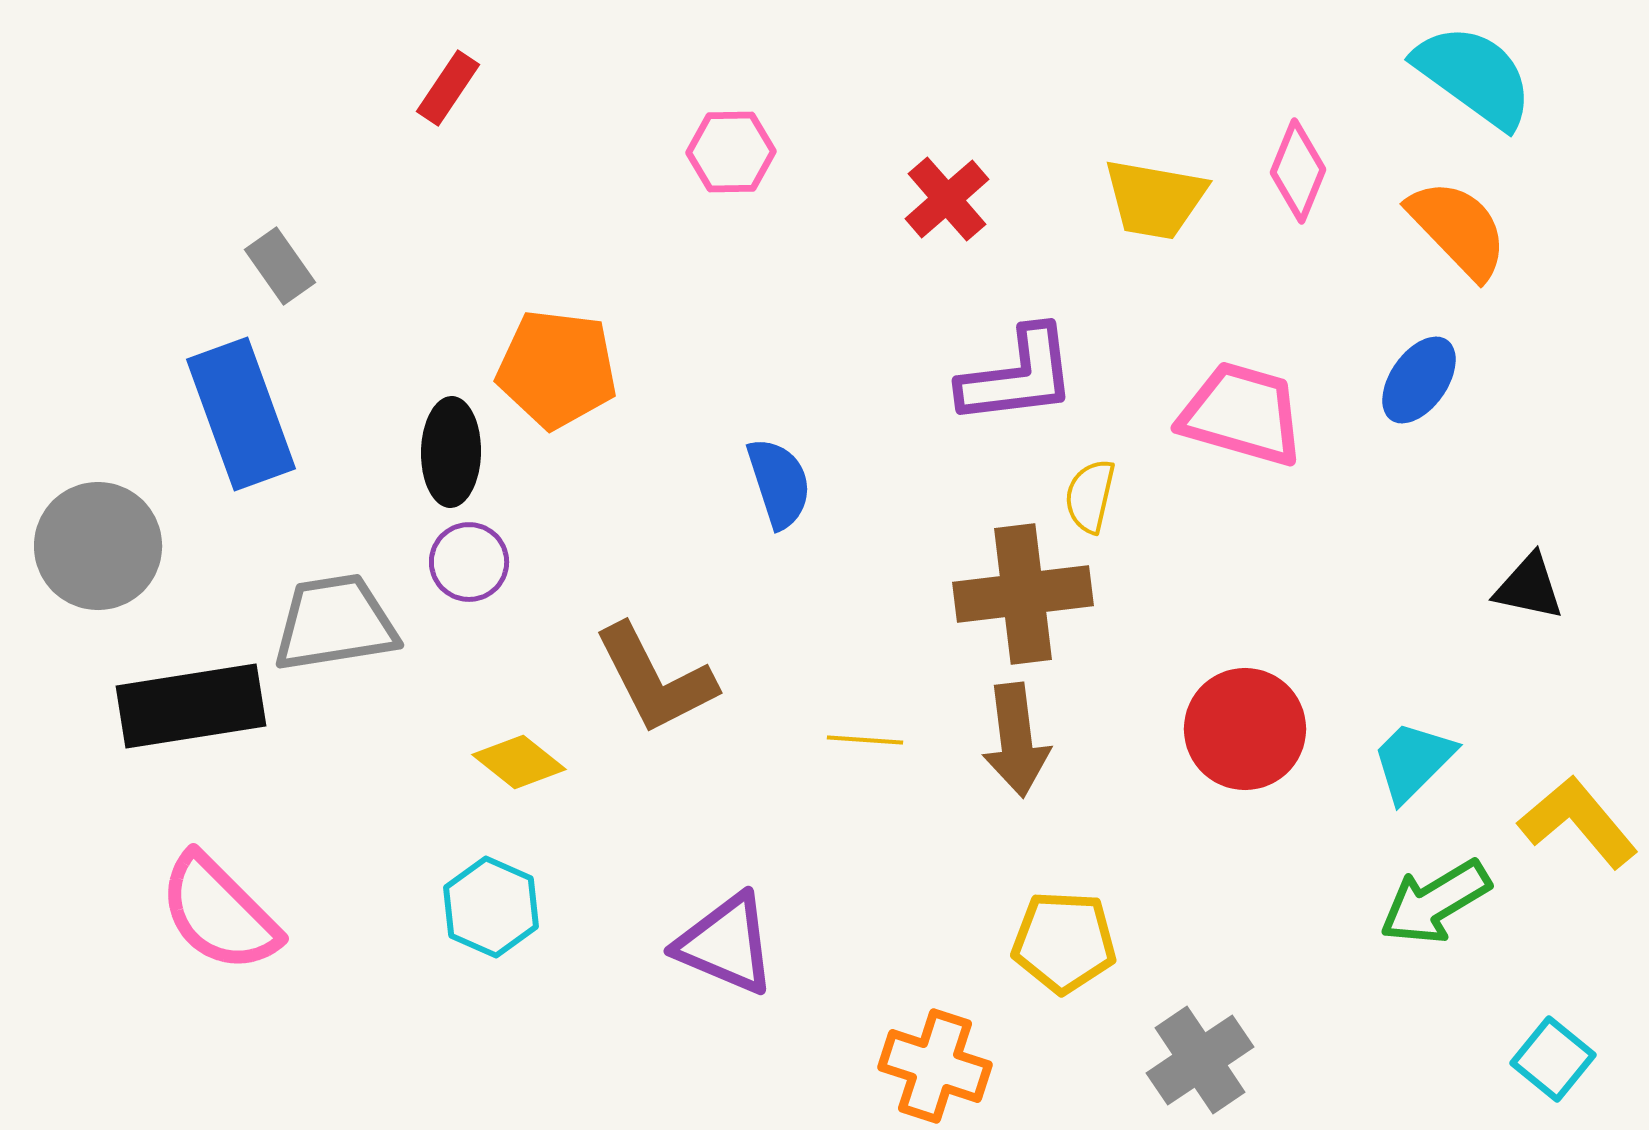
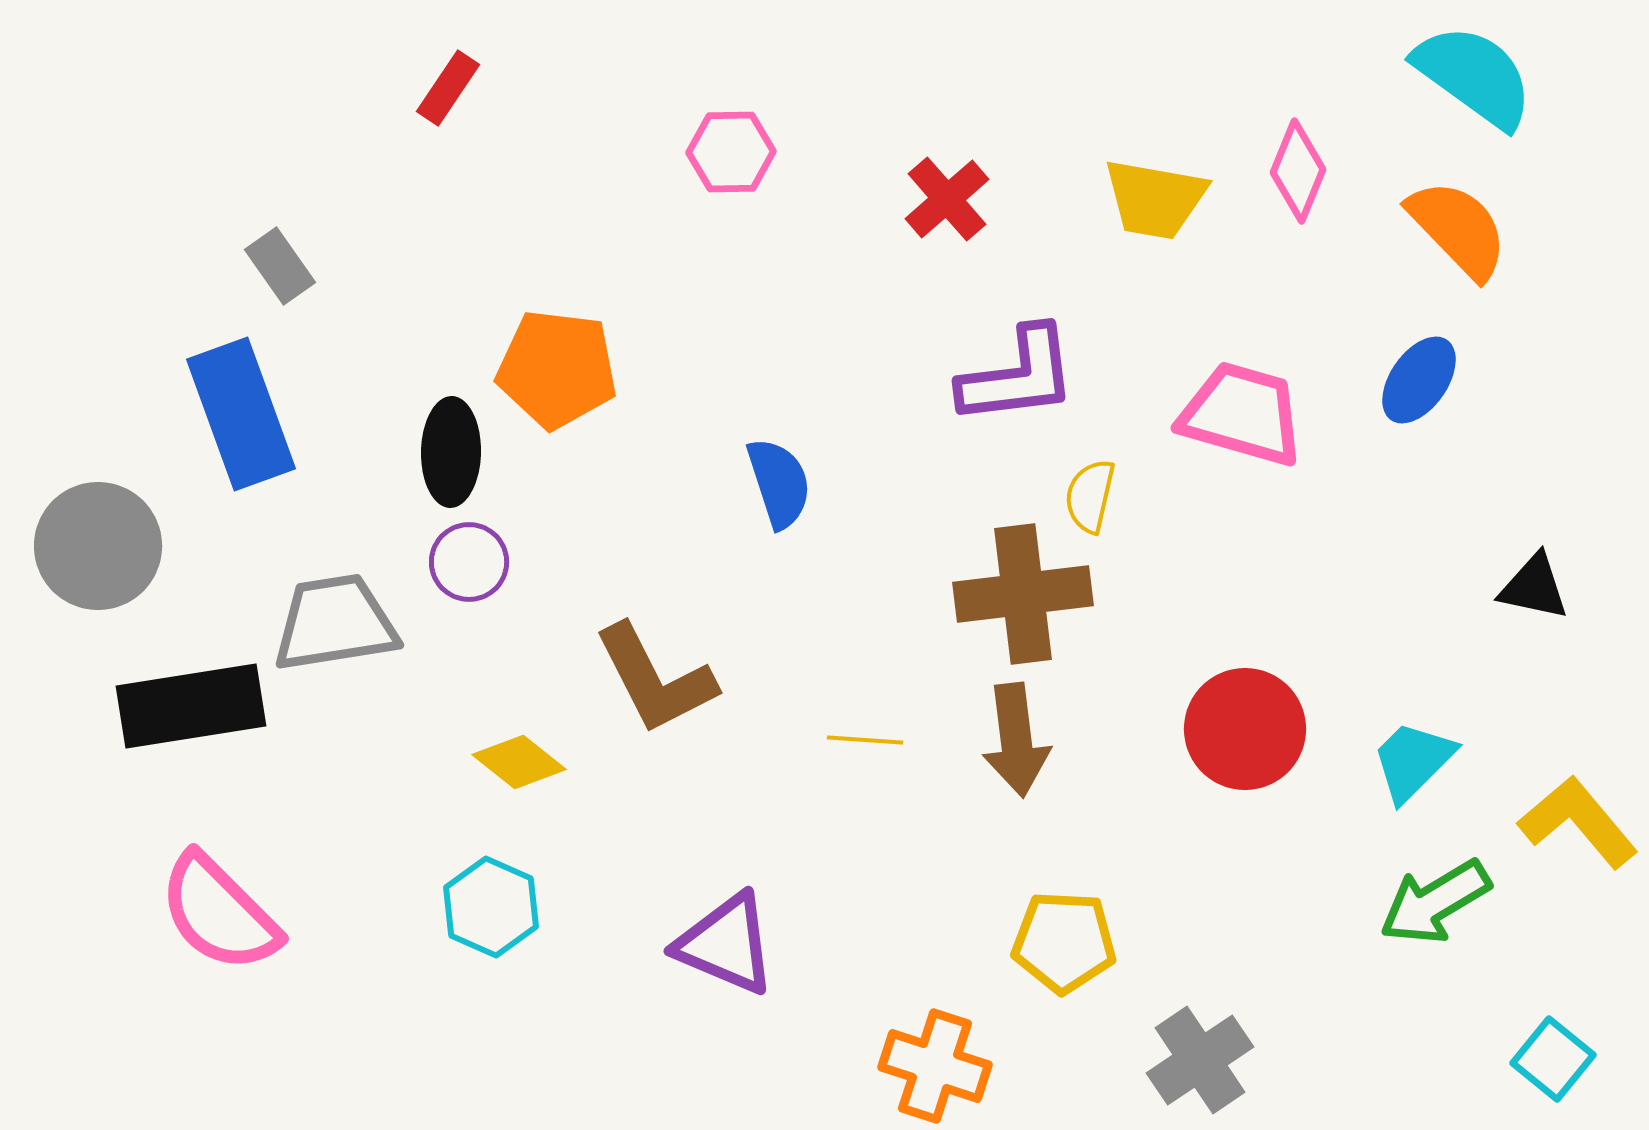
black triangle: moved 5 px right
